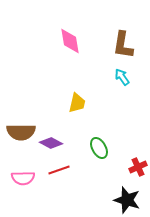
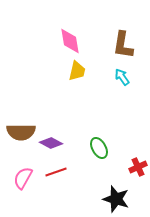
yellow trapezoid: moved 32 px up
red line: moved 3 px left, 2 px down
pink semicircle: rotated 120 degrees clockwise
black star: moved 11 px left, 1 px up
